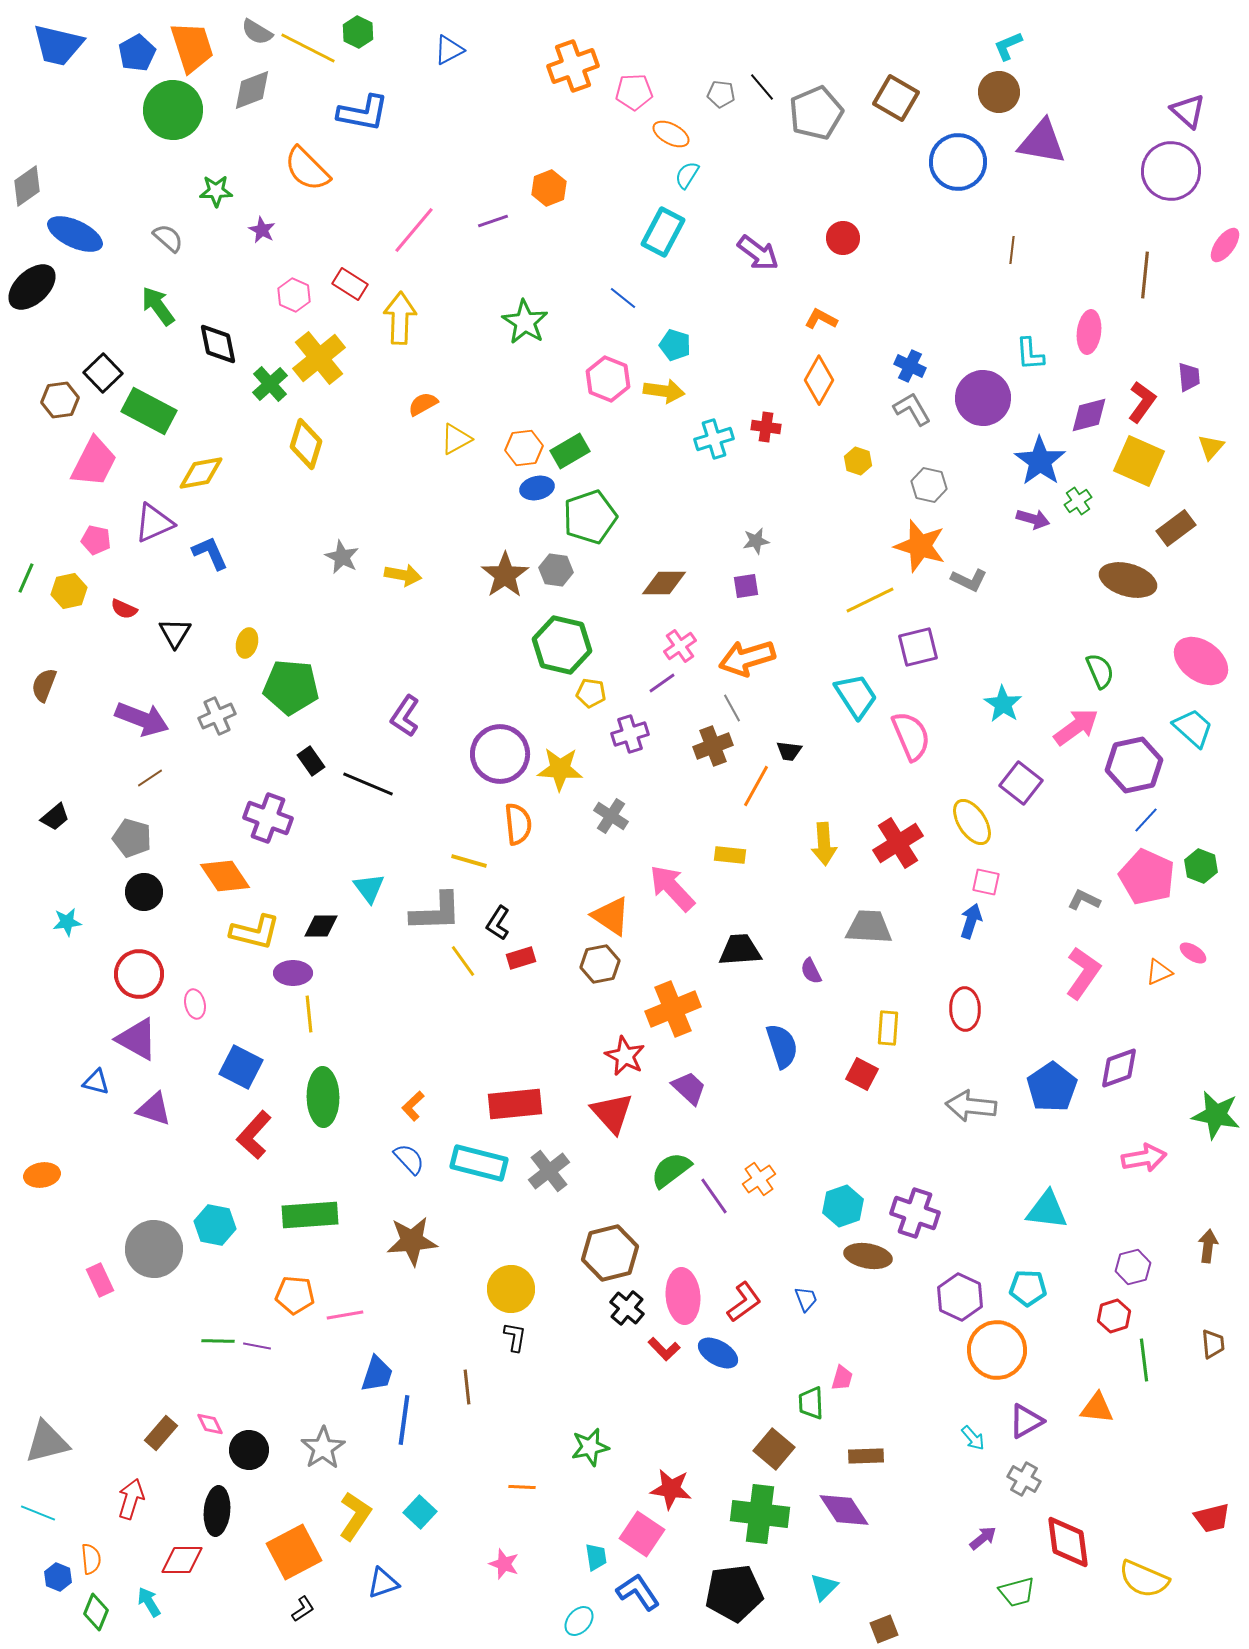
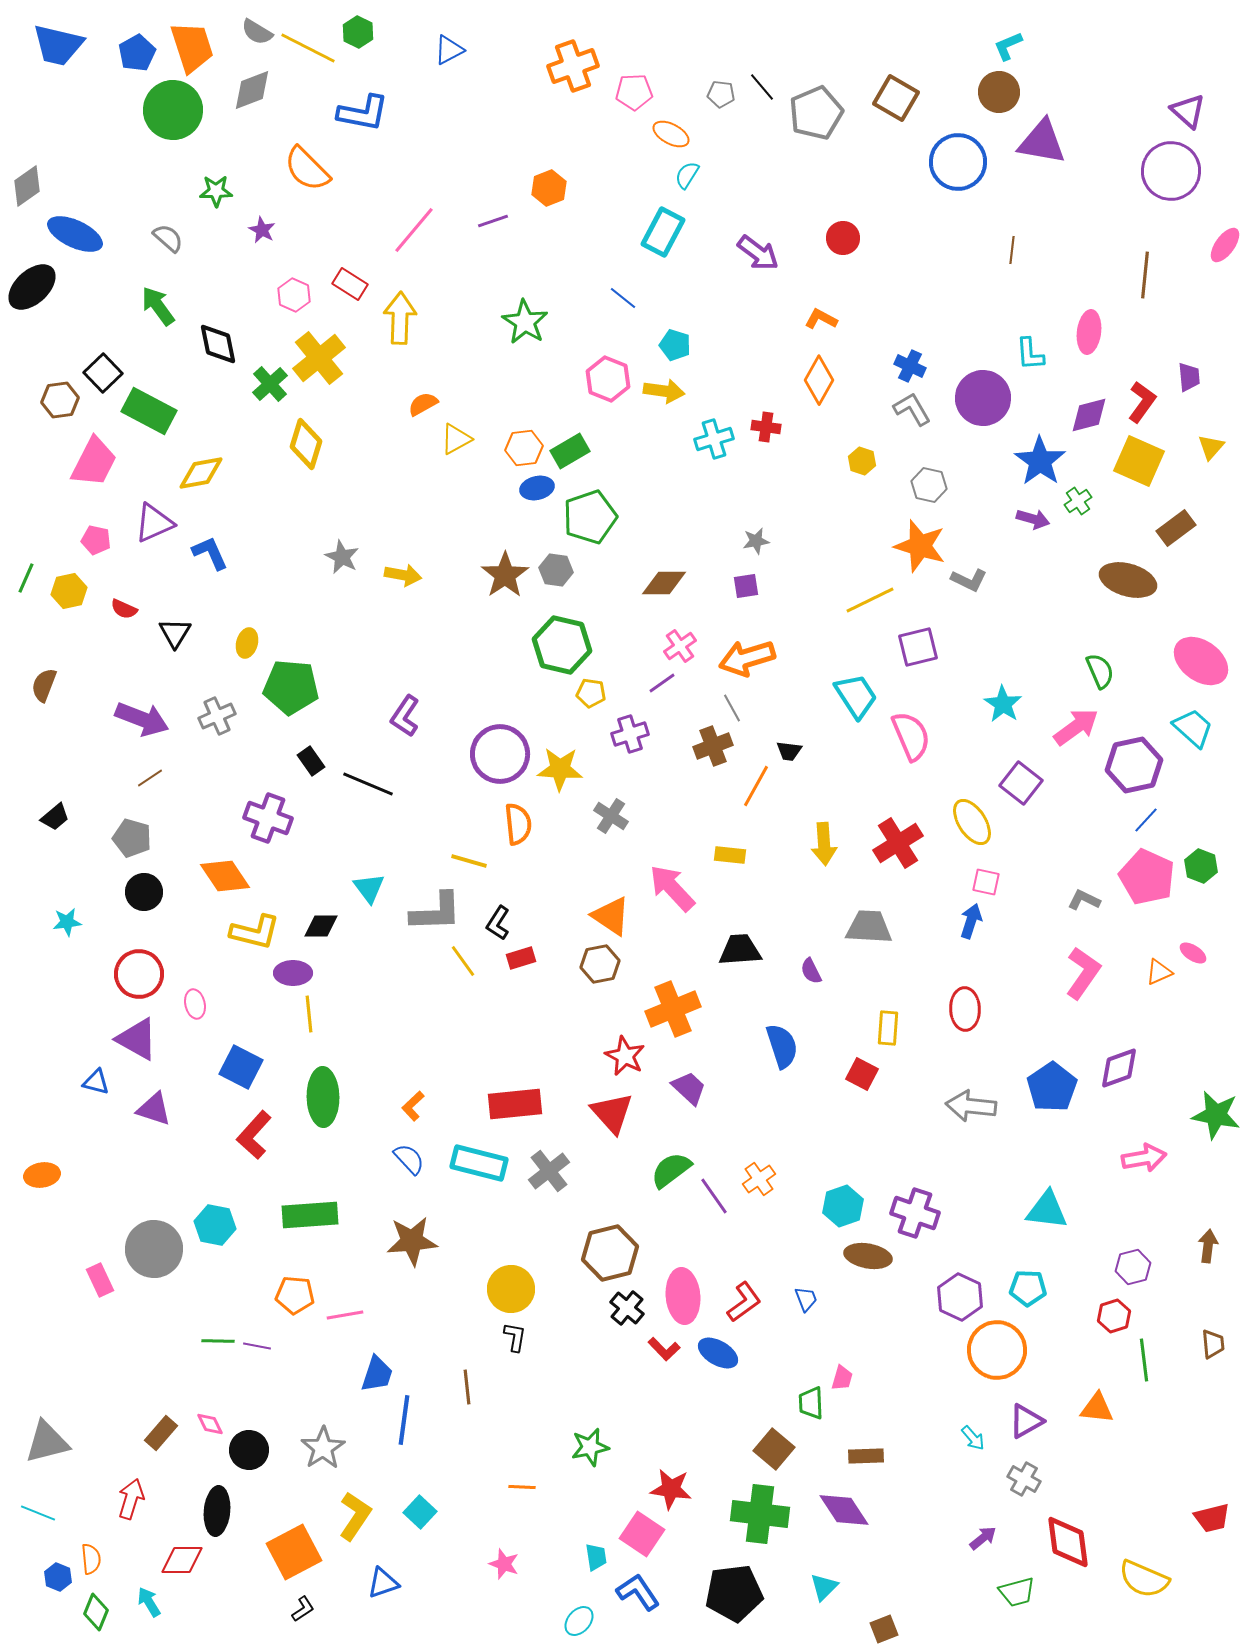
yellow hexagon at (858, 461): moved 4 px right
